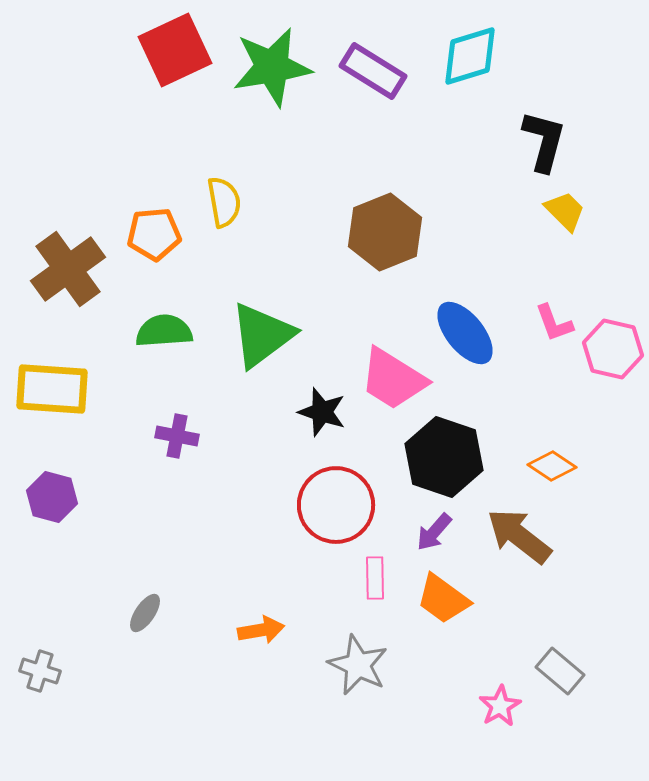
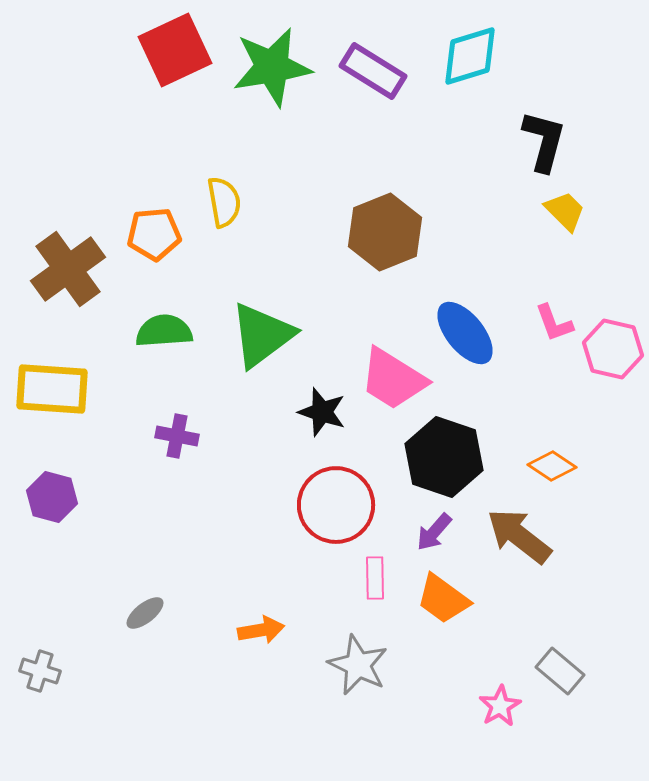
gray ellipse: rotated 18 degrees clockwise
